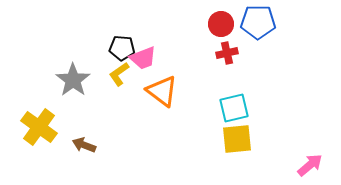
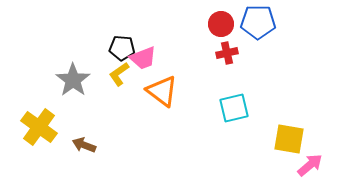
yellow square: moved 52 px right; rotated 16 degrees clockwise
